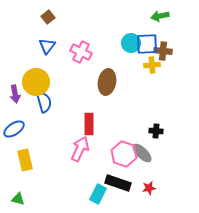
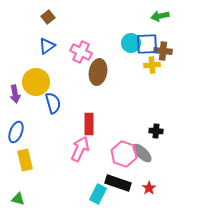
blue triangle: rotated 18 degrees clockwise
brown ellipse: moved 9 px left, 10 px up
blue semicircle: moved 9 px right, 1 px down
blue ellipse: moved 2 px right, 3 px down; rotated 35 degrees counterclockwise
red star: rotated 24 degrees counterclockwise
